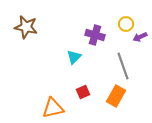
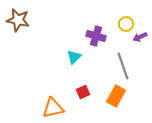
brown star: moved 8 px left, 7 px up
purple cross: moved 1 px right, 1 px down
